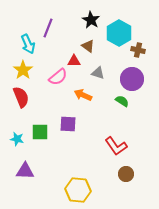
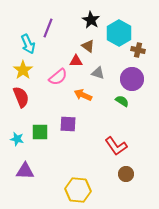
red triangle: moved 2 px right
